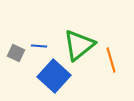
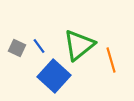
blue line: rotated 49 degrees clockwise
gray square: moved 1 px right, 5 px up
